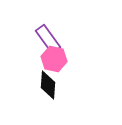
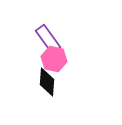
black diamond: moved 1 px left, 3 px up
